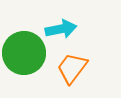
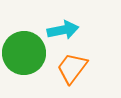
cyan arrow: moved 2 px right, 1 px down
